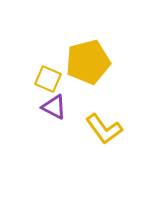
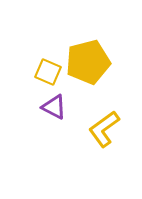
yellow square: moved 7 px up
yellow L-shape: rotated 90 degrees clockwise
